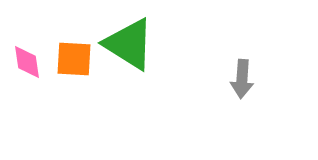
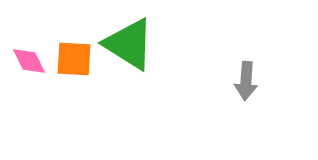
pink diamond: moved 2 px right, 1 px up; rotated 18 degrees counterclockwise
gray arrow: moved 4 px right, 2 px down
